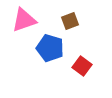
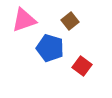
brown square: rotated 18 degrees counterclockwise
